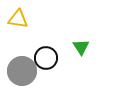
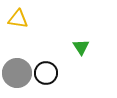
black circle: moved 15 px down
gray circle: moved 5 px left, 2 px down
